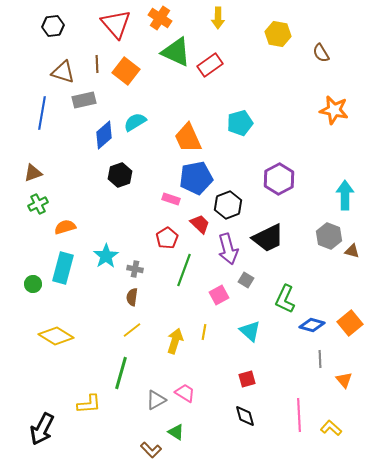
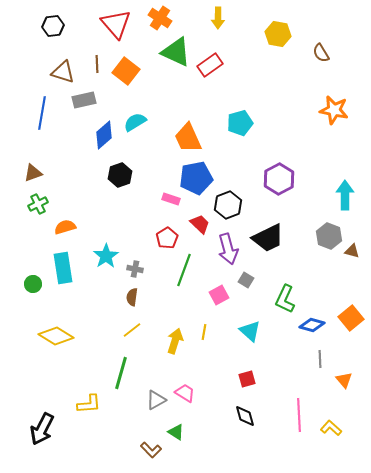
cyan rectangle at (63, 268): rotated 24 degrees counterclockwise
orange square at (350, 323): moved 1 px right, 5 px up
